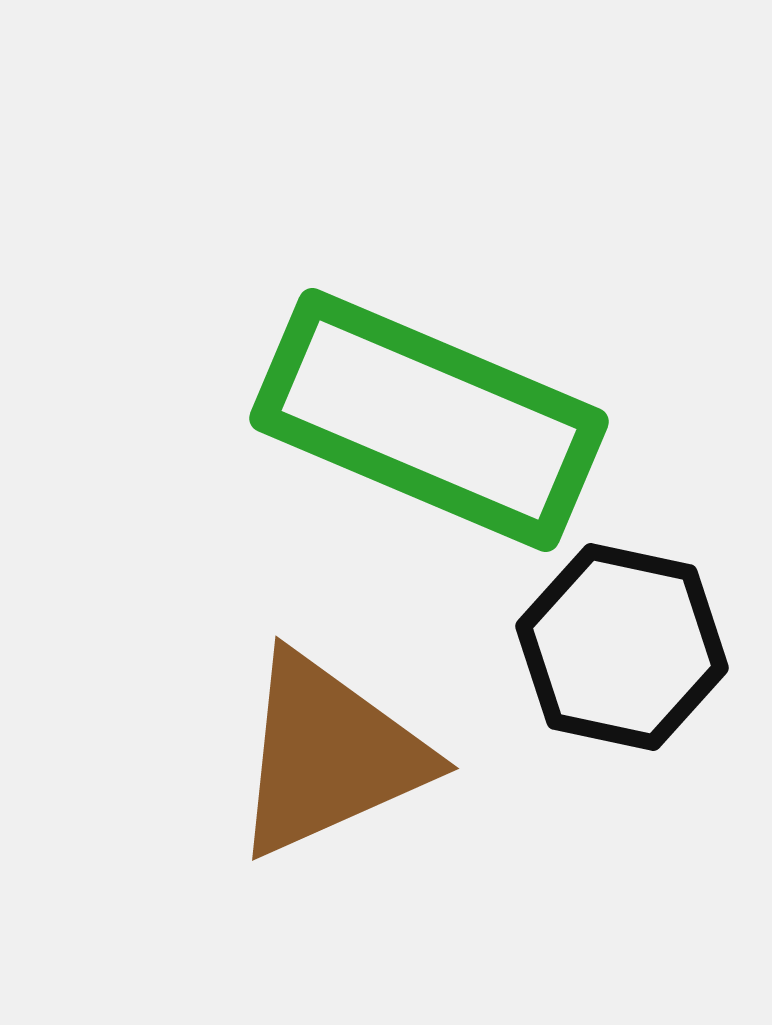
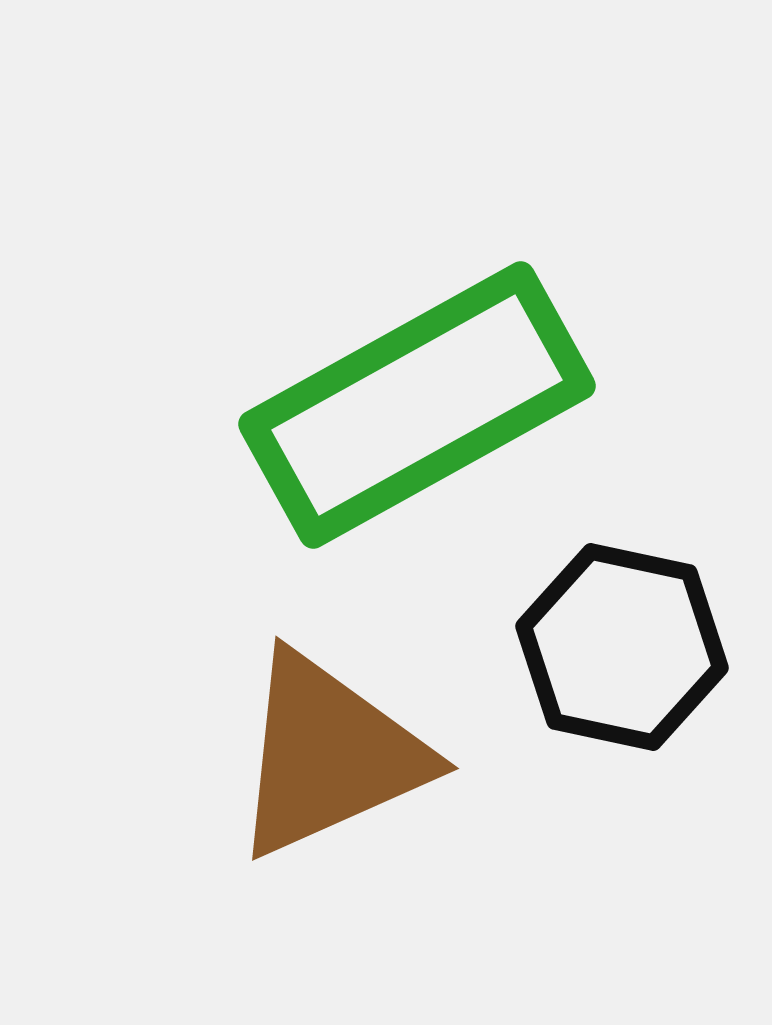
green rectangle: moved 12 px left, 15 px up; rotated 52 degrees counterclockwise
